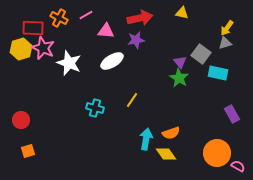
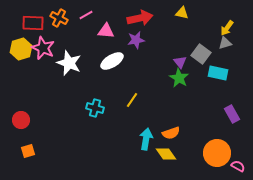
red rectangle: moved 5 px up
